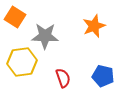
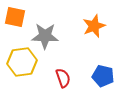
orange square: rotated 20 degrees counterclockwise
